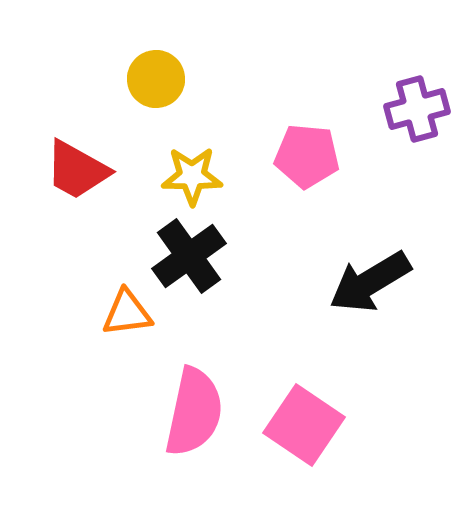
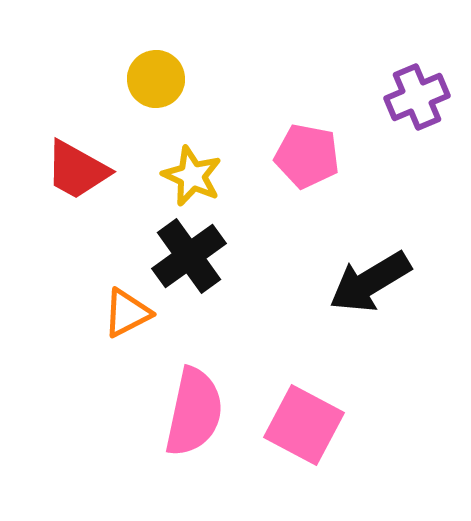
purple cross: moved 12 px up; rotated 8 degrees counterclockwise
pink pentagon: rotated 6 degrees clockwise
yellow star: rotated 24 degrees clockwise
orange triangle: rotated 20 degrees counterclockwise
pink square: rotated 6 degrees counterclockwise
